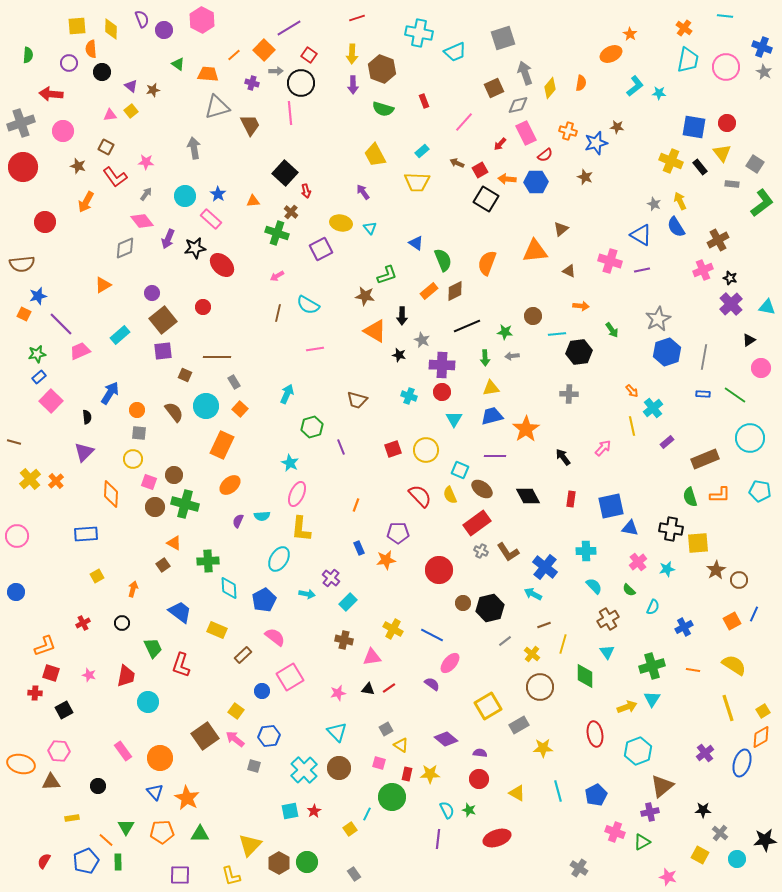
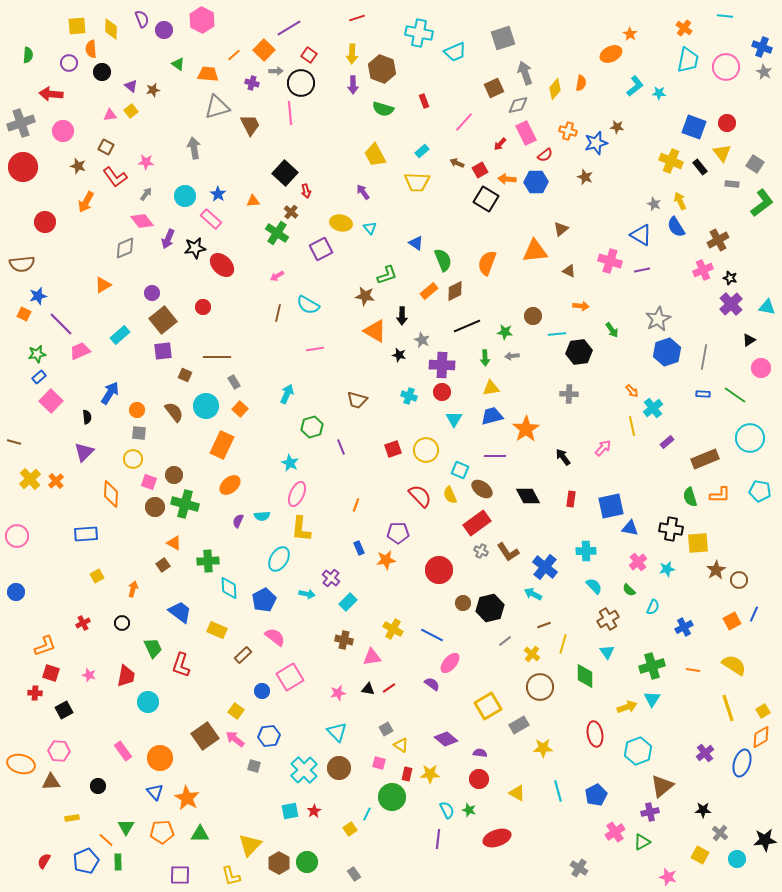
yellow diamond at (550, 88): moved 5 px right, 1 px down
blue square at (694, 127): rotated 10 degrees clockwise
green cross at (277, 233): rotated 15 degrees clockwise
pink cross at (615, 832): rotated 36 degrees clockwise
